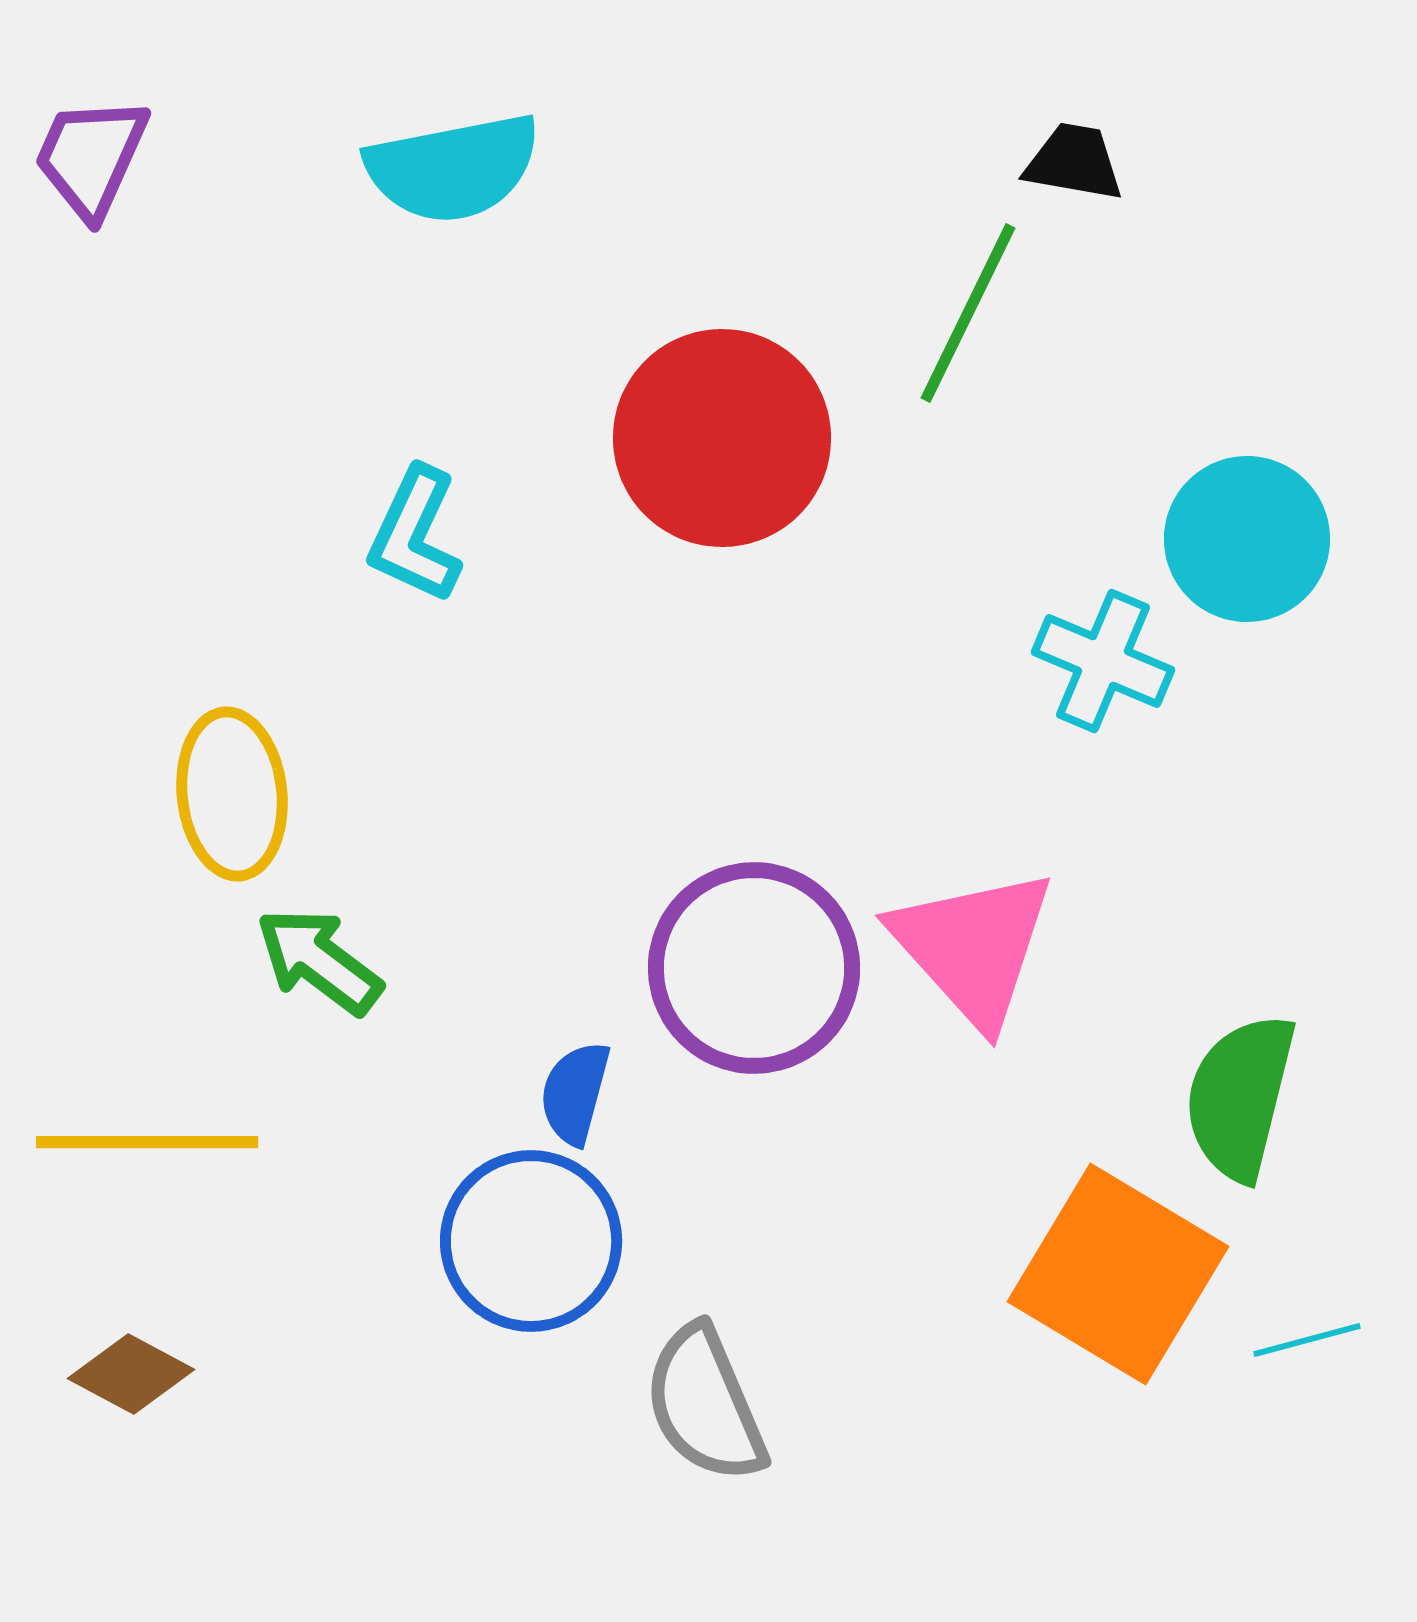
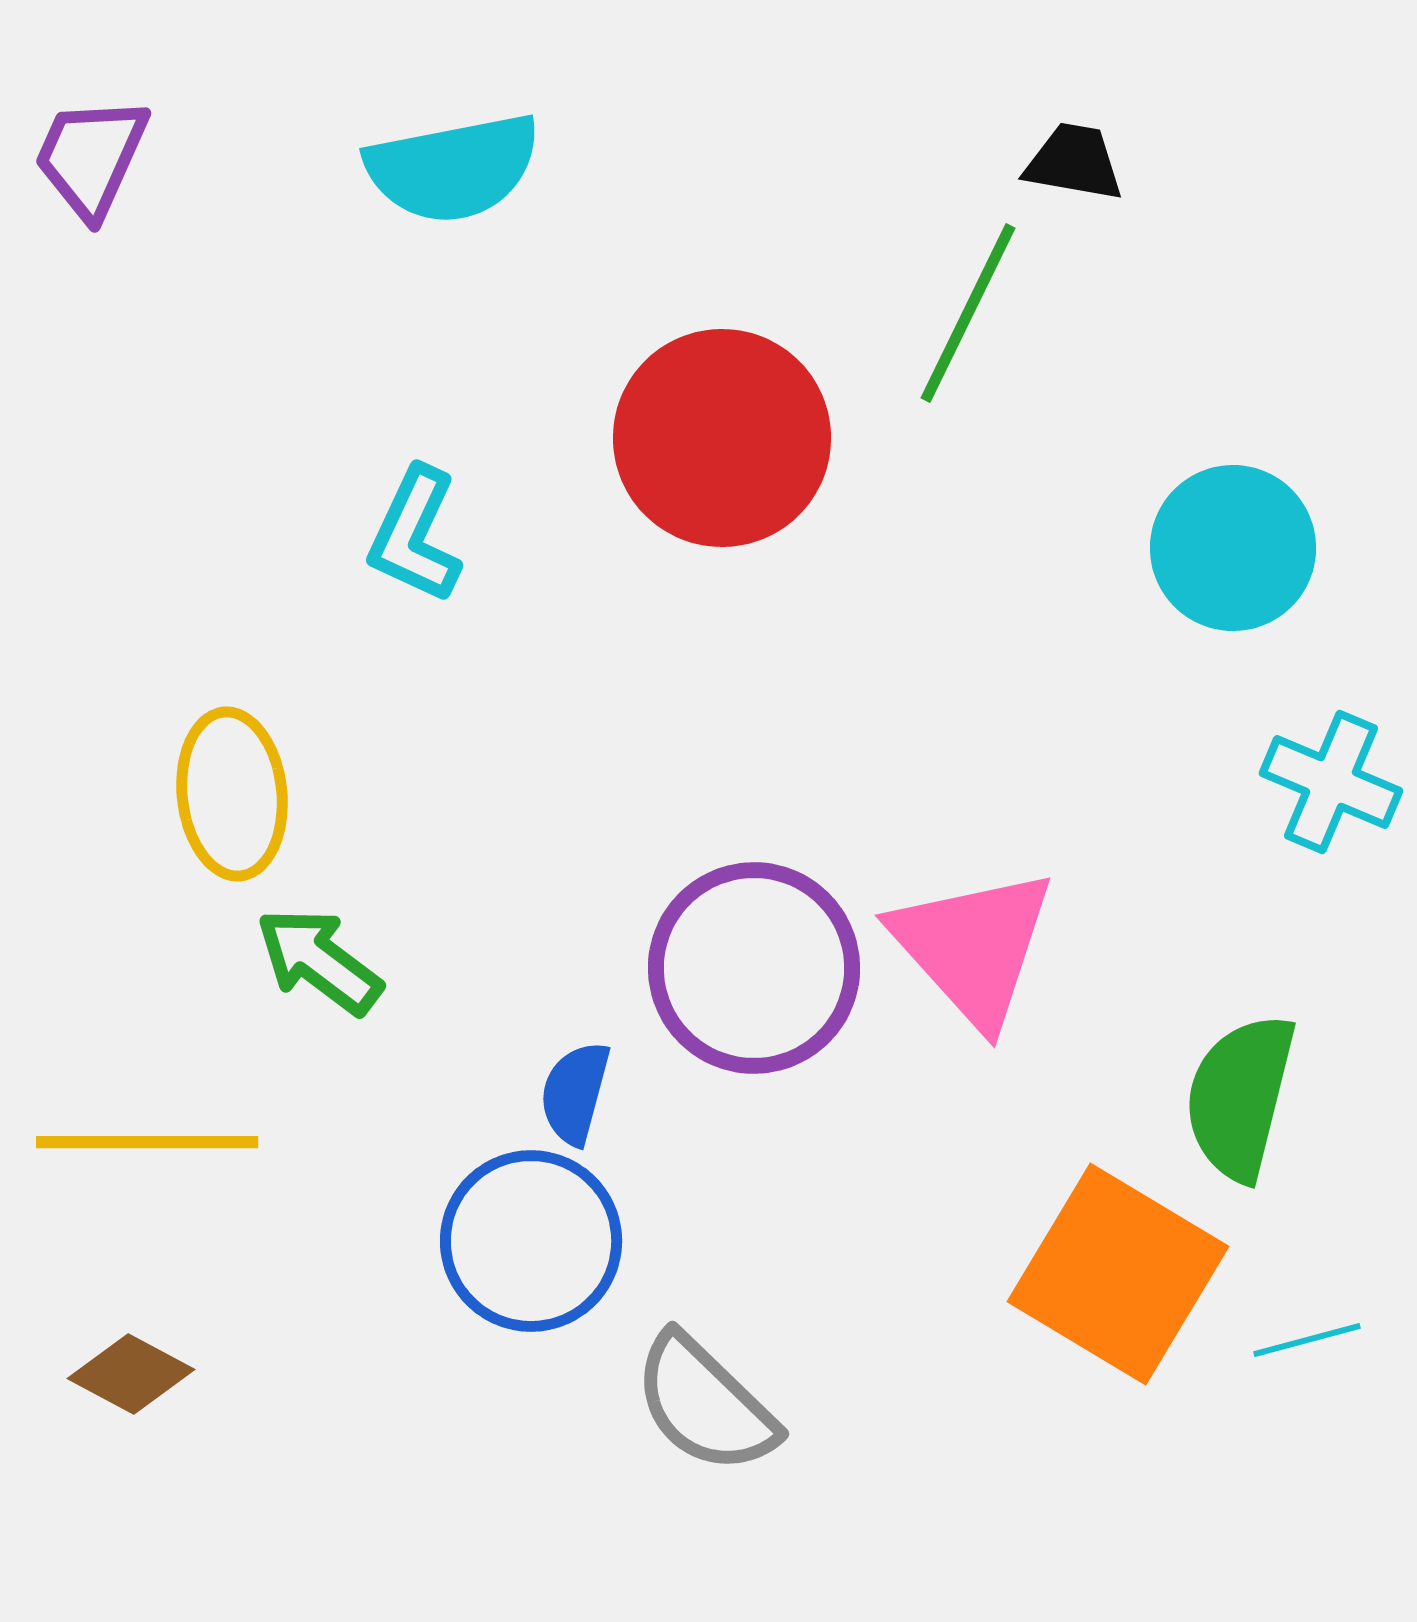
cyan circle: moved 14 px left, 9 px down
cyan cross: moved 228 px right, 121 px down
gray semicircle: rotated 23 degrees counterclockwise
